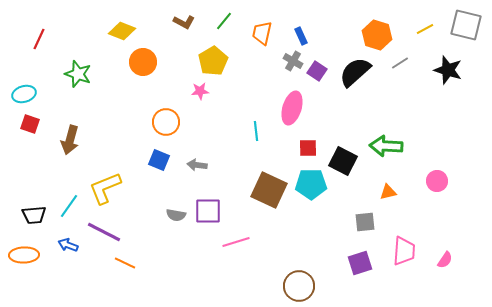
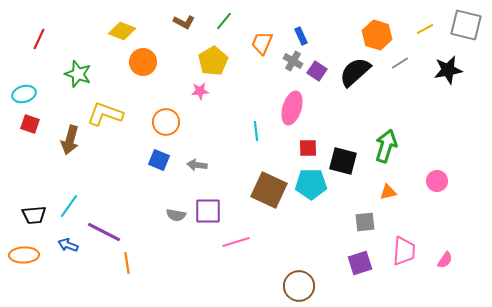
orange trapezoid at (262, 33): moved 10 px down; rotated 10 degrees clockwise
black star at (448, 70): rotated 28 degrees counterclockwise
green arrow at (386, 146): rotated 104 degrees clockwise
black square at (343, 161): rotated 12 degrees counterclockwise
yellow L-shape at (105, 188): moved 74 px up; rotated 42 degrees clockwise
orange line at (125, 263): moved 2 px right; rotated 55 degrees clockwise
